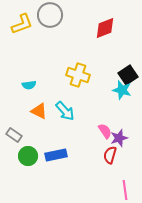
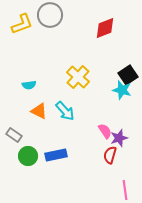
yellow cross: moved 2 px down; rotated 25 degrees clockwise
